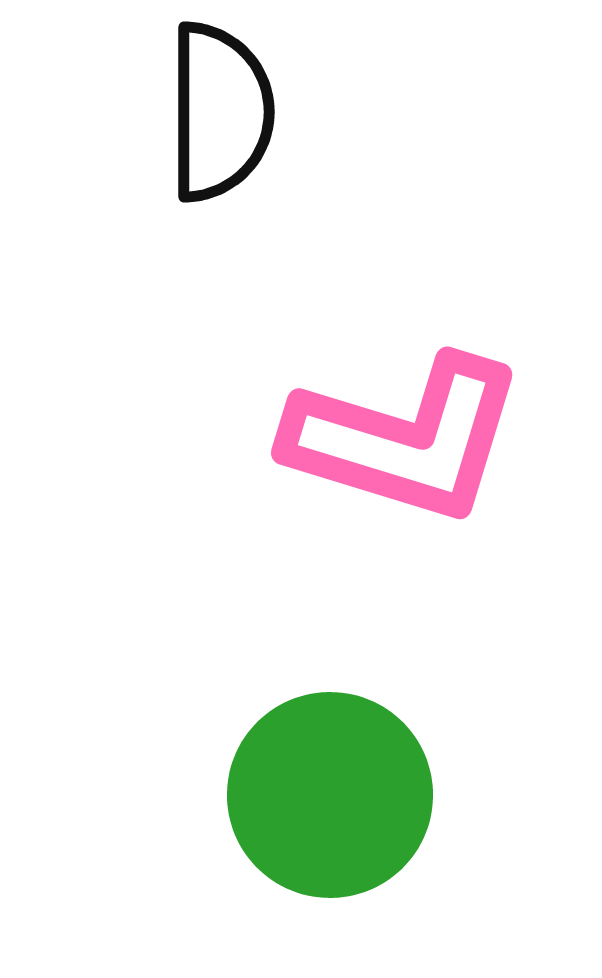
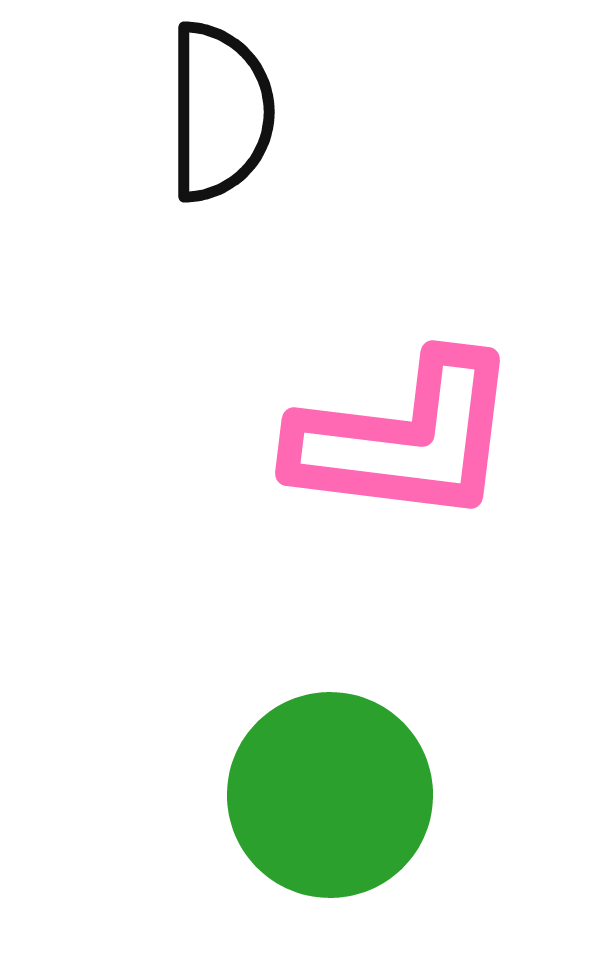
pink L-shape: rotated 10 degrees counterclockwise
